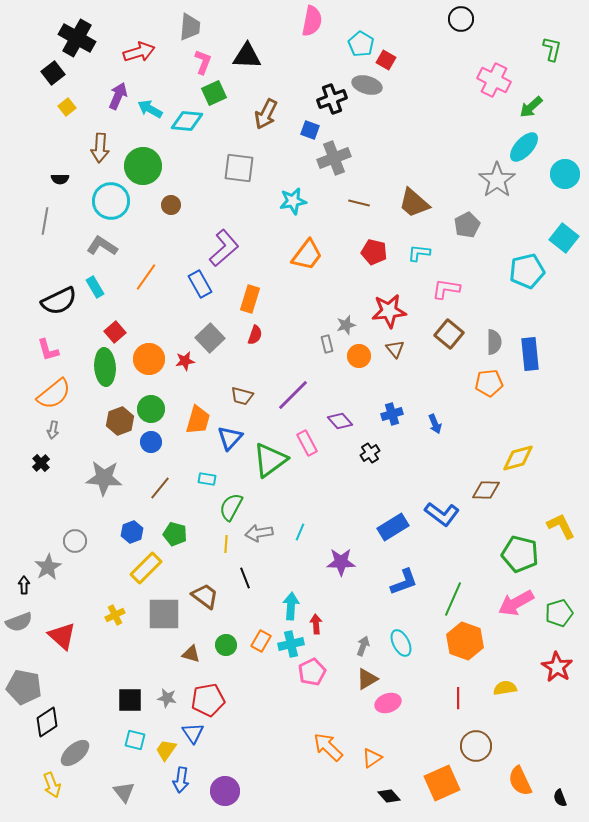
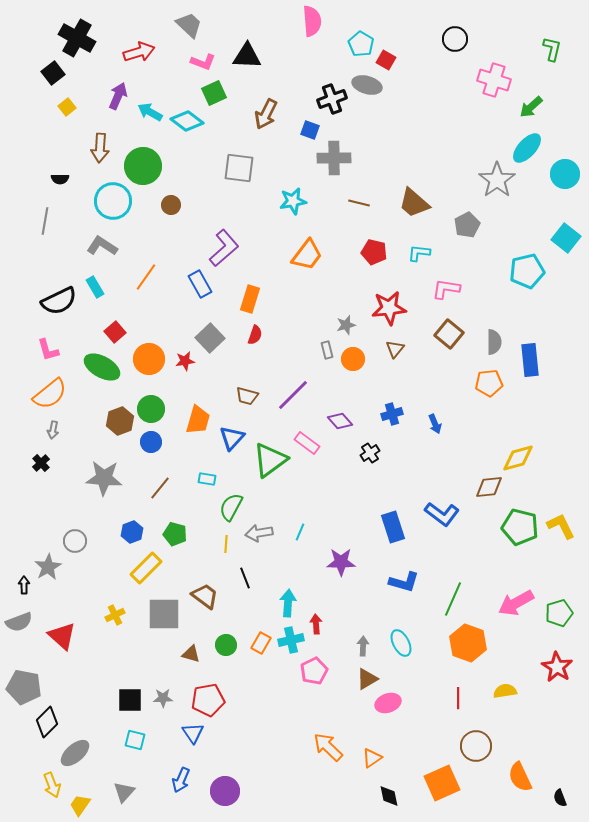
black circle at (461, 19): moved 6 px left, 20 px down
pink semicircle at (312, 21): rotated 16 degrees counterclockwise
gray trapezoid at (190, 27): moved 1 px left, 2 px up; rotated 52 degrees counterclockwise
pink L-shape at (203, 62): rotated 90 degrees clockwise
pink cross at (494, 80): rotated 8 degrees counterclockwise
cyan arrow at (150, 109): moved 3 px down
cyan diamond at (187, 121): rotated 32 degrees clockwise
cyan ellipse at (524, 147): moved 3 px right, 1 px down
gray cross at (334, 158): rotated 20 degrees clockwise
cyan circle at (111, 201): moved 2 px right
cyan square at (564, 238): moved 2 px right
red star at (389, 311): moved 3 px up
gray rectangle at (327, 344): moved 6 px down
brown triangle at (395, 349): rotated 18 degrees clockwise
blue rectangle at (530, 354): moved 6 px down
orange circle at (359, 356): moved 6 px left, 3 px down
green ellipse at (105, 367): moved 3 px left; rotated 57 degrees counterclockwise
orange semicircle at (54, 394): moved 4 px left
brown trapezoid at (242, 396): moved 5 px right
blue triangle at (230, 438): moved 2 px right
pink rectangle at (307, 443): rotated 25 degrees counterclockwise
brown diamond at (486, 490): moved 3 px right, 3 px up; rotated 8 degrees counterclockwise
blue rectangle at (393, 527): rotated 76 degrees counterclockwise
green pentagon at (520, 554): moved 27 px up
blue L-shape at (404, 582): rotated 36 degrees clockwise
cyan arrow at (291, 606): moved 3 px left, 3 px up
orange rectangle at (261, 641): moved 2 px down
orange hexagon at (465, 641): moved 3 px right, 2 px down
cyan cross at (291, 644): moved 4 px up
gray arrow at (363, 646): rotated 18 degrees counterclockwise
pink pentagon at (312, 672): moved 2 px right, 1 px up
yellow semicircle at (505, 688): moved 3 px down
gray star at (167, 698): moved 4 px left; rotated 12 degrees counterclockwise
black diamond at (47, 722): rotated 12 degrees counterclockwise
yellow trapezoid at (166, 750): moved 86 px left, 55 px down
blue arrow at (181, 780): rotated 15 degrees clockwise
orange semicircle at (520, 781): moved 4 px up
gray triangle at (124, 792): rotated 20 degrees clockwise
black diamond at (389, 796): rotated 30 degrees clockwise
